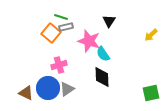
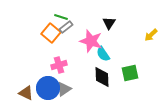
black triangle: moved 2 px down
gray rectangle: rotated 24 degrees counterclockwise
pink star: moved 2 px right
gray triangle: moved 3 px left
green square: moved 21 px left, 20 px up
